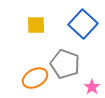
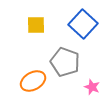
gray pentagon: moved 2 px up
orange ellipse: moved 2 px left, 3 px down
pink star: rotated 14 degrees counterclockwise
